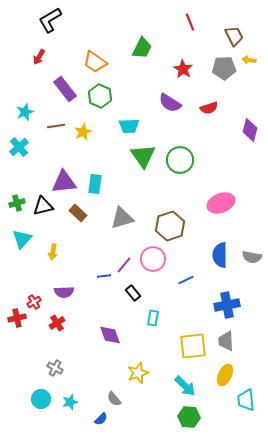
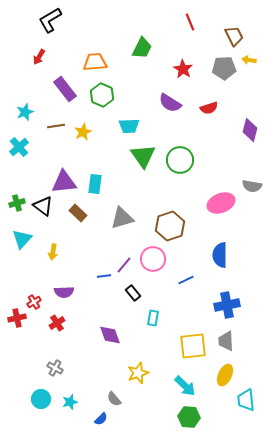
orange trapezoid at (95, 62): rotated 140 degrees clockwise
green hexagon at (100, 96): moved 2 px right, 1 px up
black triangle at (43, 206): rotated 50 degrees clockwise
gray semicircle at (252, 257): moved 71 px up
